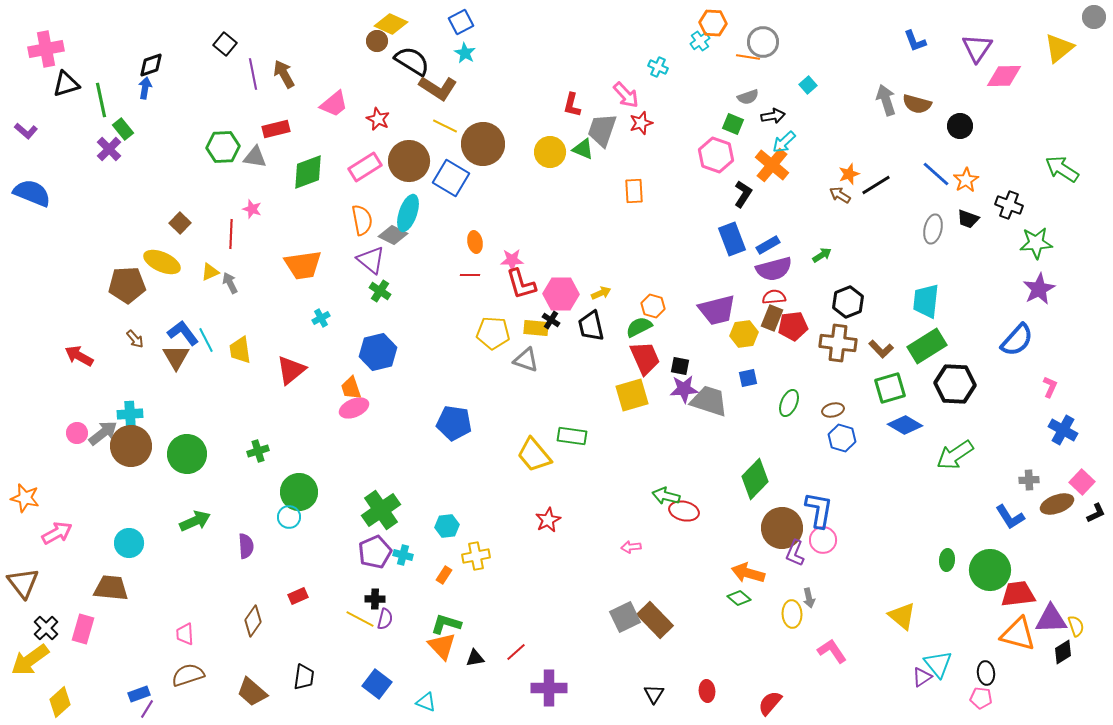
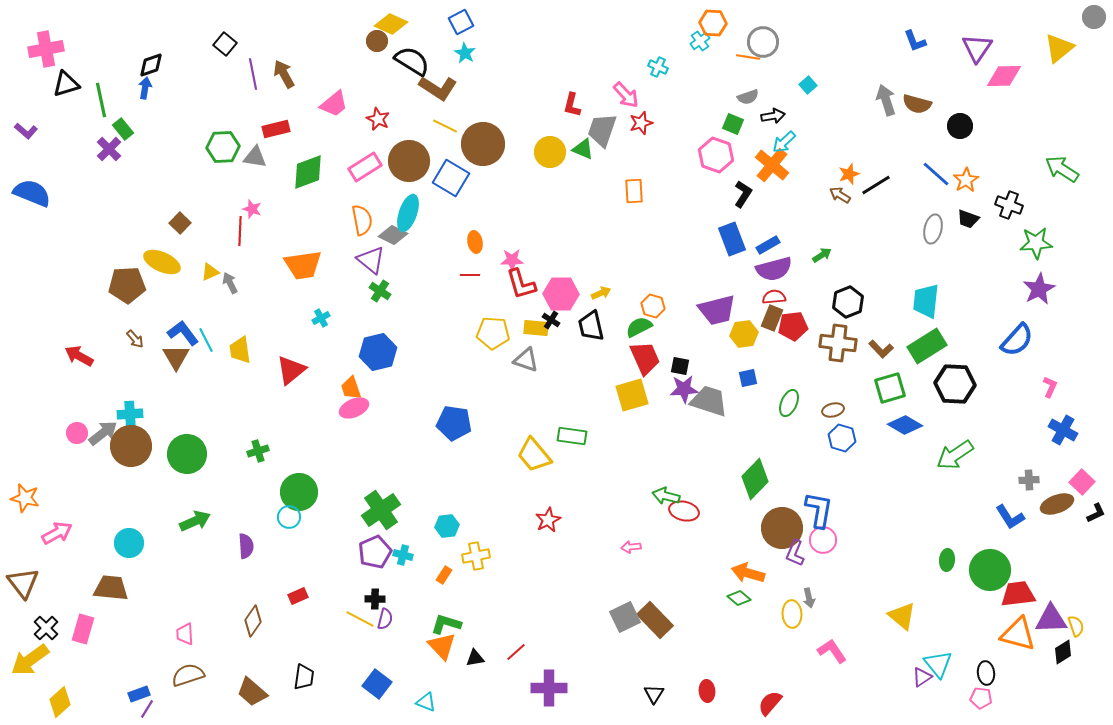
red line at (231, 234): moved 9 px right, 3 px up
